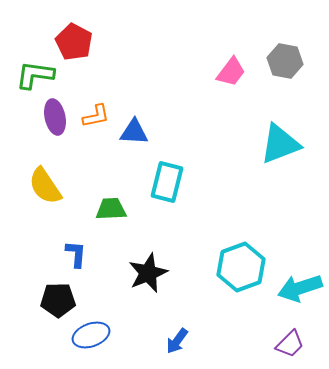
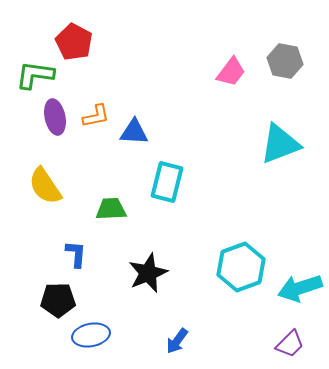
blue ellipse: rotated 9 degrees clockwise
